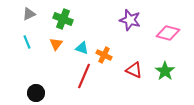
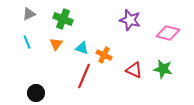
green star: moved 2 px left, 2 px up; rotated 24 degrees counterclockwise
